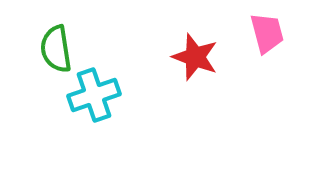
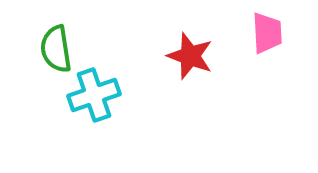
pink trapezoid: rotated 12 degrees clockwise
red star: moved 5 px left, 1 px up
